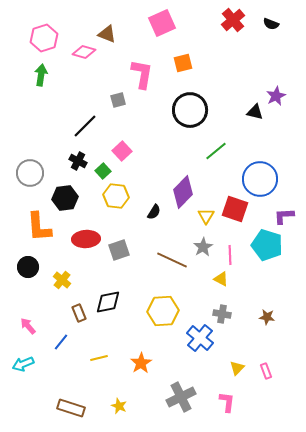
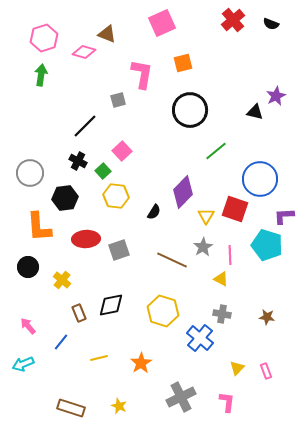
black diamond at (108, 302): moved 3 px right, 3 px down
yellow hexagon at (163, 311): rotated 20 degrees clockwise
